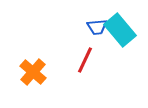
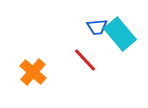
cyan rectangle: moved 4 px down
red line: rotated 68 degrees counterclockwise
